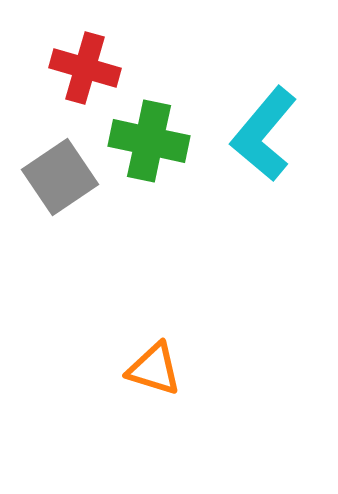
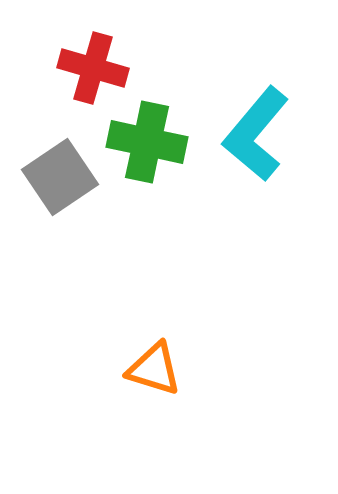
red cross: moved 8 px right
cyan L-shape: moved 8 px left
green cross: moved 2 px left, 1 px down
